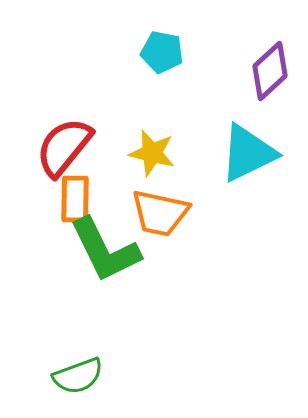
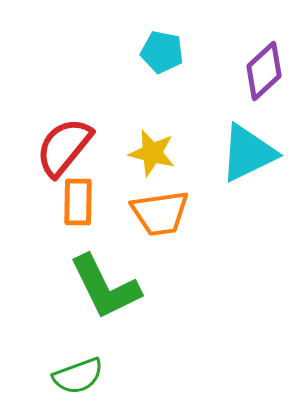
purple diamond: moved 6 px left
orange rectangle: moved 3 px right, 3 px down
orange trapezoid: rotated 20 degrees counterclockwise
green L-shape: moved 37 px down
